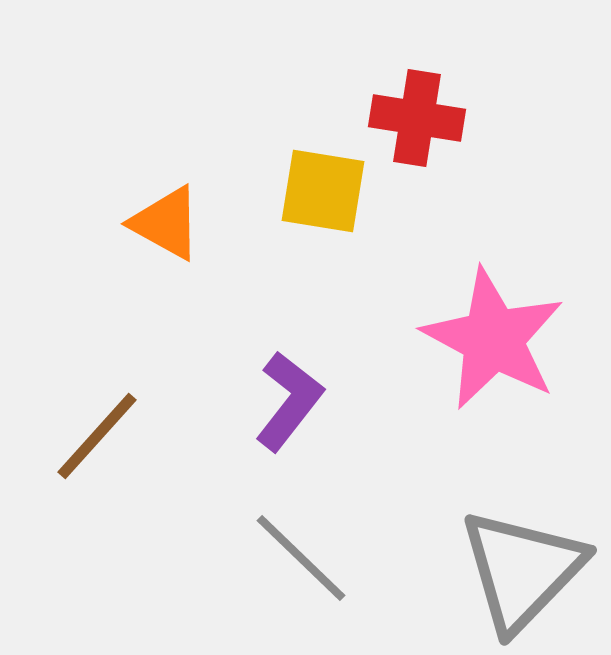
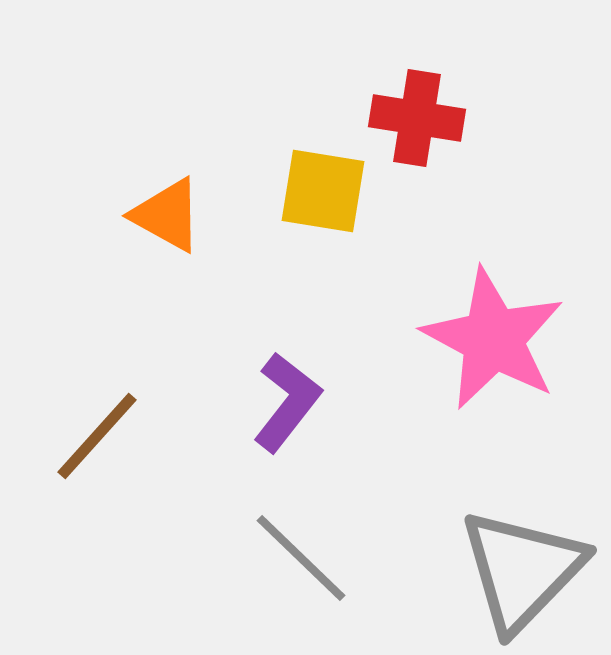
orange triangle: moved 1 px right, 8 px up
purple L-shape: moved 2 px left, 1 px down
